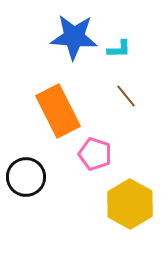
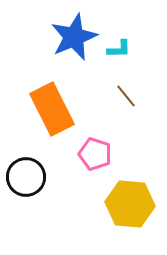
blue star: rotated 27 degrees counterclockwise
orange rectangle: moved 6 px left, 2 px up
yellow hexagon: rotated 24 degrees counterclockwise
